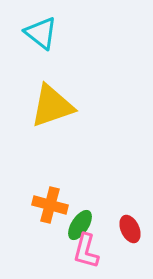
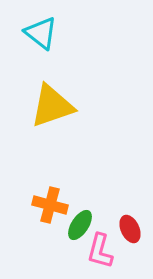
pink L-shape: moved 14 px right
